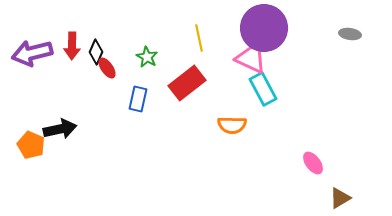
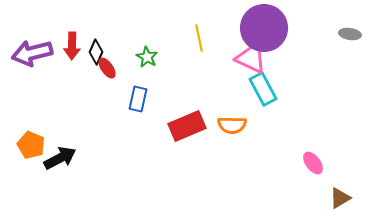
red rectangle: moved 43 px down; rotated 15 degrees clockwise
black arrow: moved 29 px down; rotated 16 degrees counterclockwise
